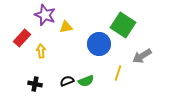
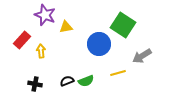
red rectangle: moved 2 px down
yellow line: rotated 56 degrees clockwise
